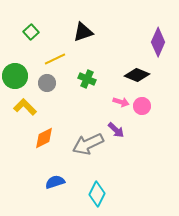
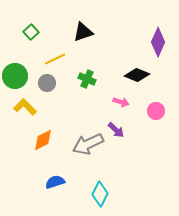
pink circle: moved 14 px right, 5 px down
orange diamond: moved 1 px left, 2 px down
cyan diamond: moved 3 px right
